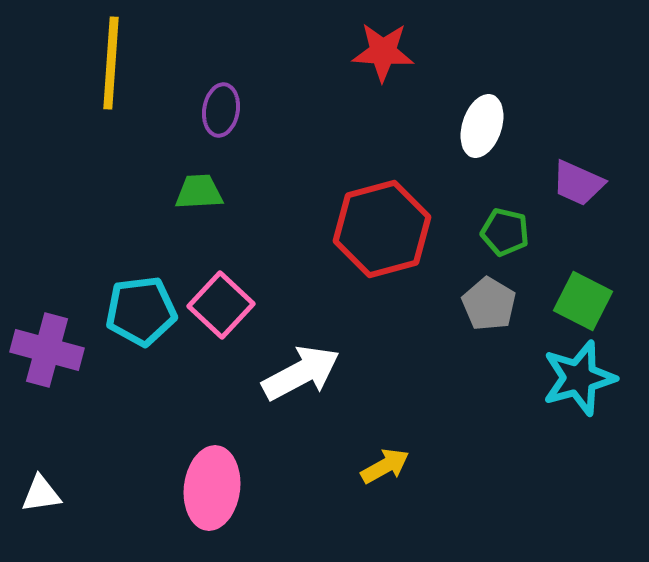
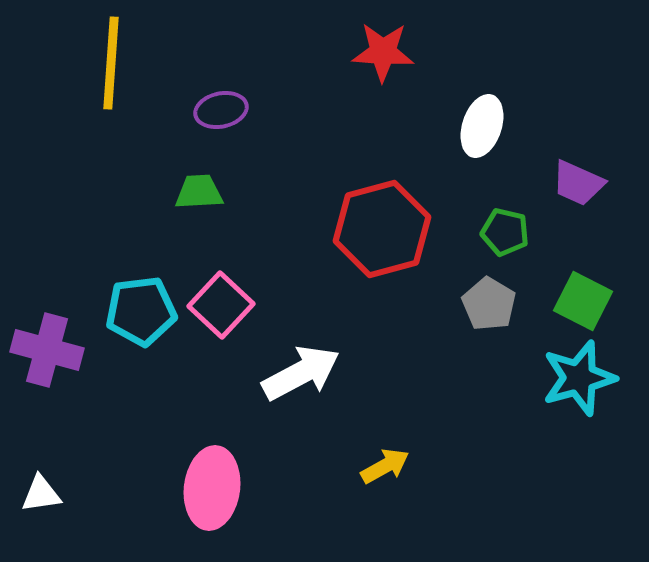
purple ellipse: rotated 69 degrees clockwise
